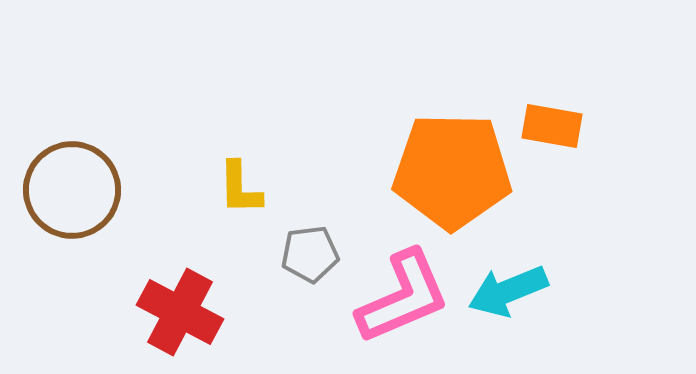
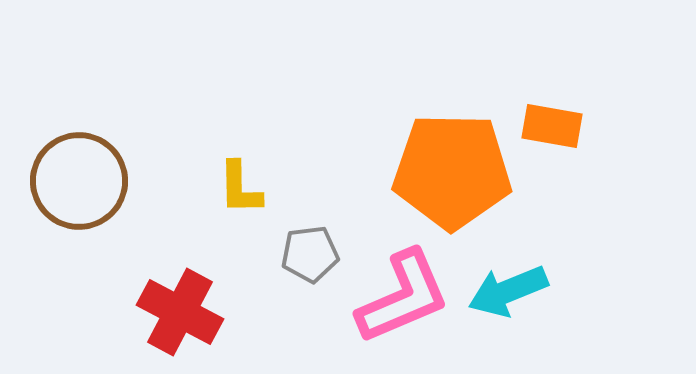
brown circle: moved 7 px right, 9 px up
